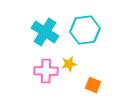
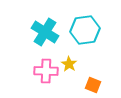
yellow star: rotated 28 degrees counterclockwise
